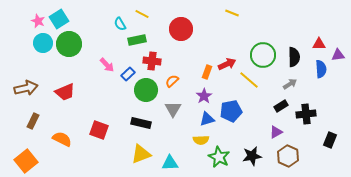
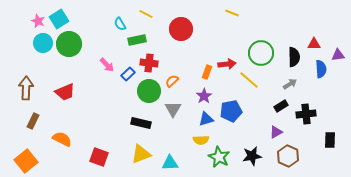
yellow line at (142, 14): moved 4 px right
red triangle at (319, 44): moved 5 px left
green circle at (263, 55): moved 2 px left, 2 px up
red cross at (152, 61): moved 3 px left, 2 px down
red arrow at (227, 64): rotated 18 degrees clockwise
brown arrow at (26, 88): rotated 75 degrees counterclockwise
green circle at (146, 90): moved 3 px right, 1 px down
blue triangle at (207, 119): moved 1 px left
red square at (99, 130): moved 27 px down
black rectangle at (330, 140): rotated 21 degrees counterclockwise
